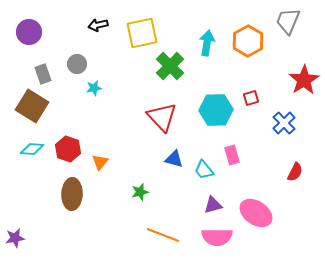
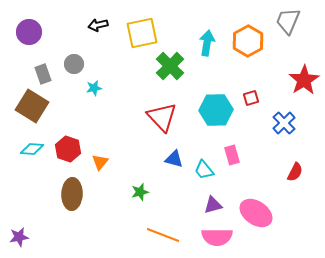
gray circle: moved 3 px left
purple star: moved 4 px right, 1 px up
